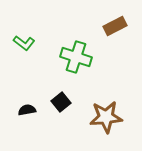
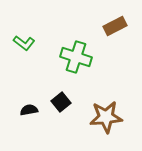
black semicircle: moved 2 px right
